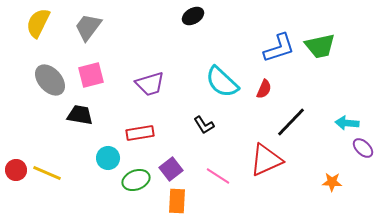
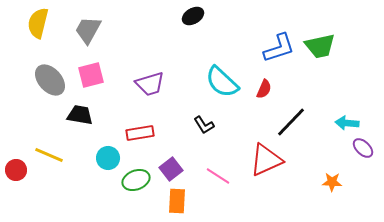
yellow semicircle: rotated 12 degrees counterclockwise
gray trapezoid: moved 3 px down; rotated 8 degrees counterclockwise
yellow line: moved 2 px right, 18 px up
